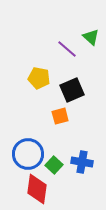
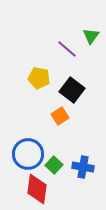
green triangle: moved 1 px up; rotated 24 degrees clockwise
black square: rotated 30 degrees counterclockwise
orange square: rotated 18 degrees counterclockwise
blue cross: moved 1 px right, 5 px down
